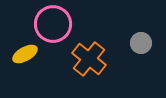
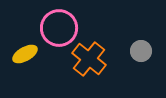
pink circle: moved 6 px right, 4 px down
gray circle: moved 8 px down
